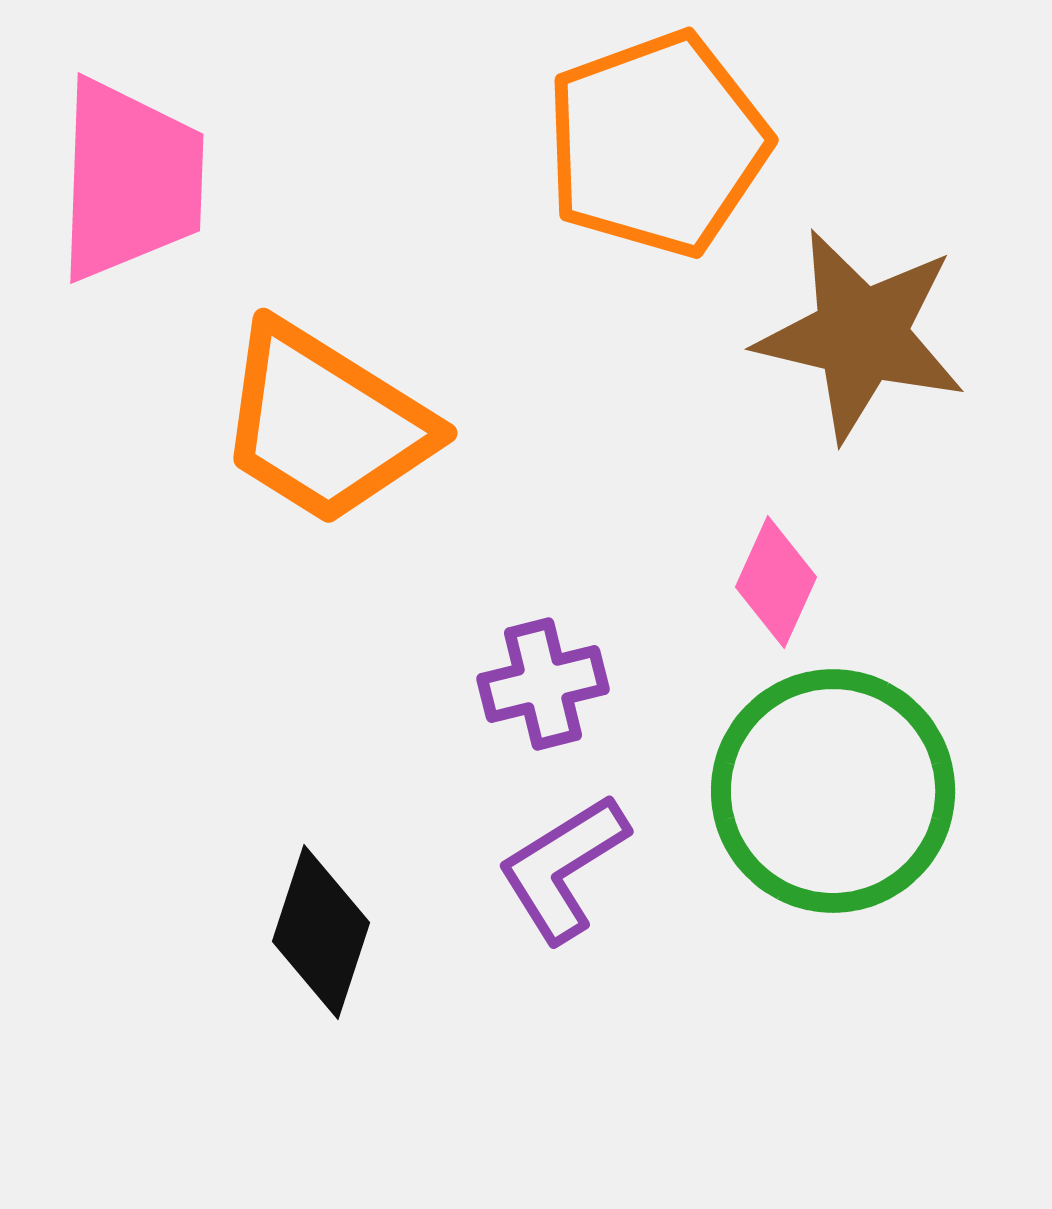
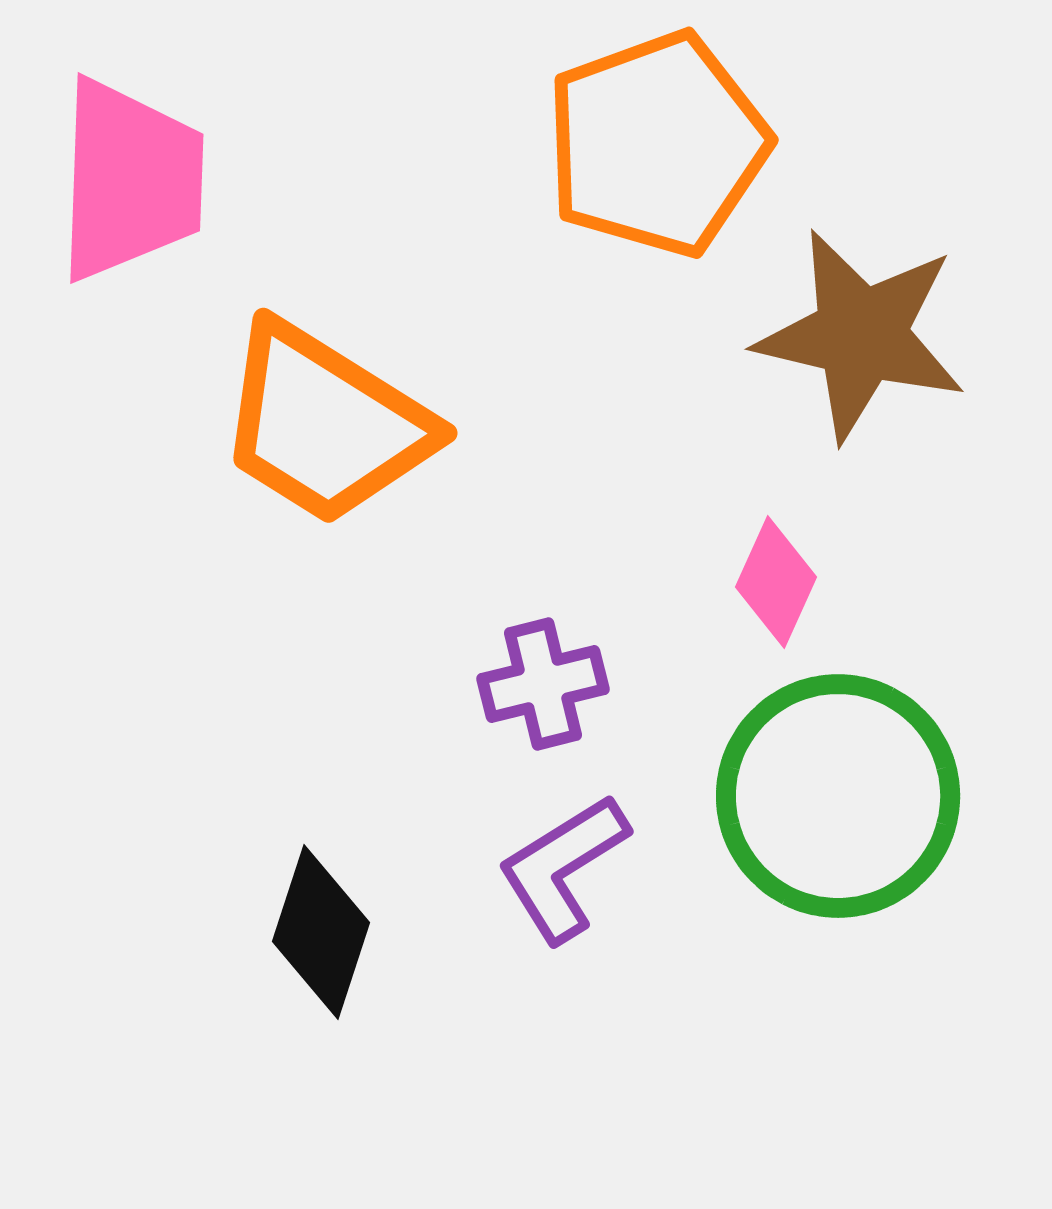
green circle: moved 5 px right, 5 px down
